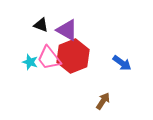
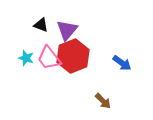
purple triangle: rotated 40 degrees clockwise
cyan star: moved 4 px left, 4 px up
brown arrow: rotated 102 degrees clockwise
